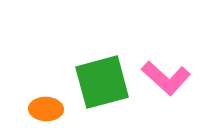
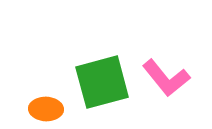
pink L-shape: rotated 9 degrees clockwise
